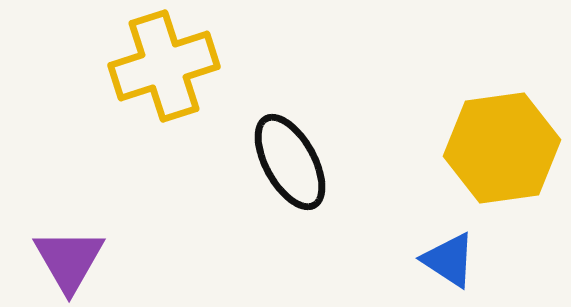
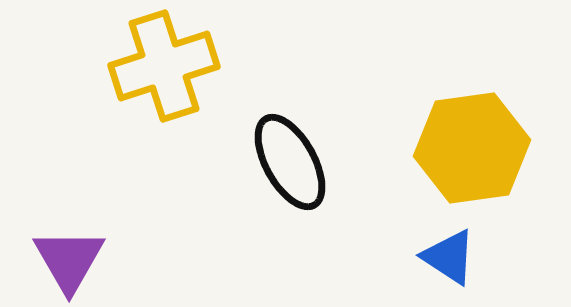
yellow hexagon: moved 30 px left
blue triangle: moved 3 px up
